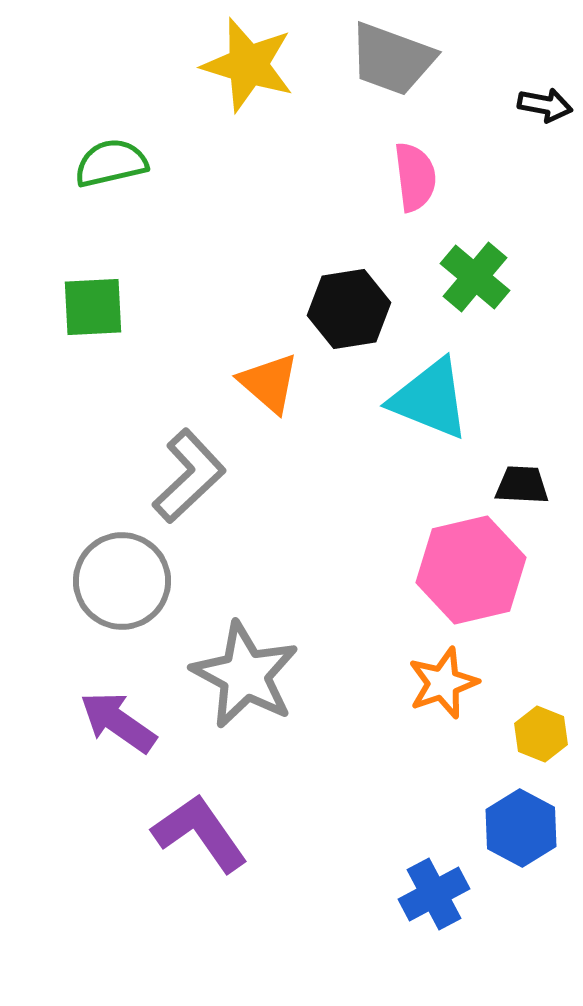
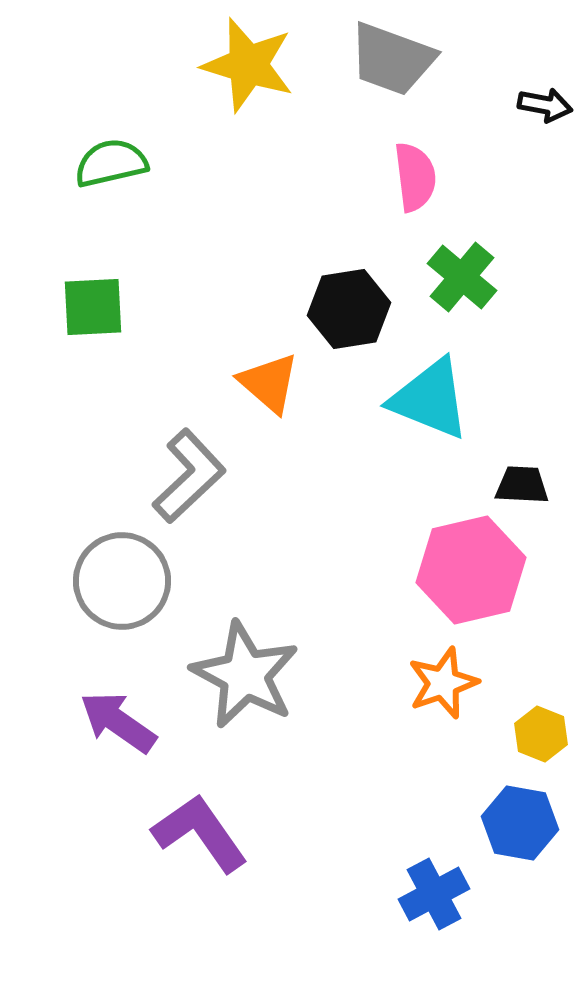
green cross: moved 13 px left
blue hexagon: moved 1 px left, 5 px up; rotated 18 degrees counterclockwise
